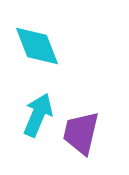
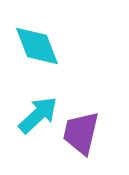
cyan arrow: rotated 24 degrees clockwise
